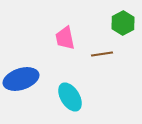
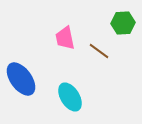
green hexagon: rotated 25 degrees clockwise
brown line: moved 3 px left, 3 px up; rotated 45 degrees clockwise
blue ellipse: rotated 72 degrees clockwise
